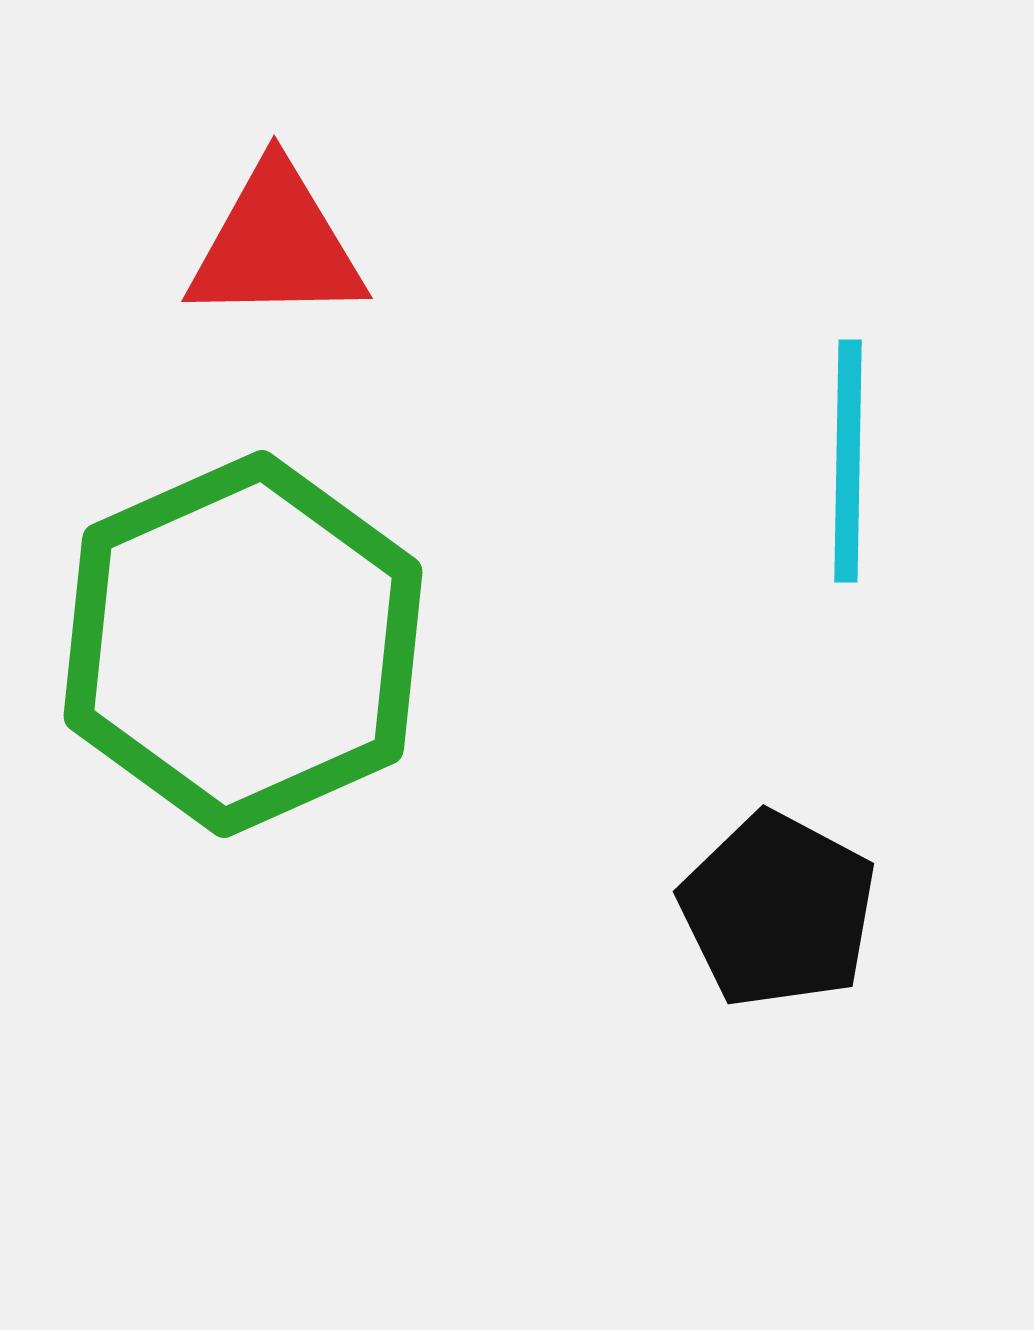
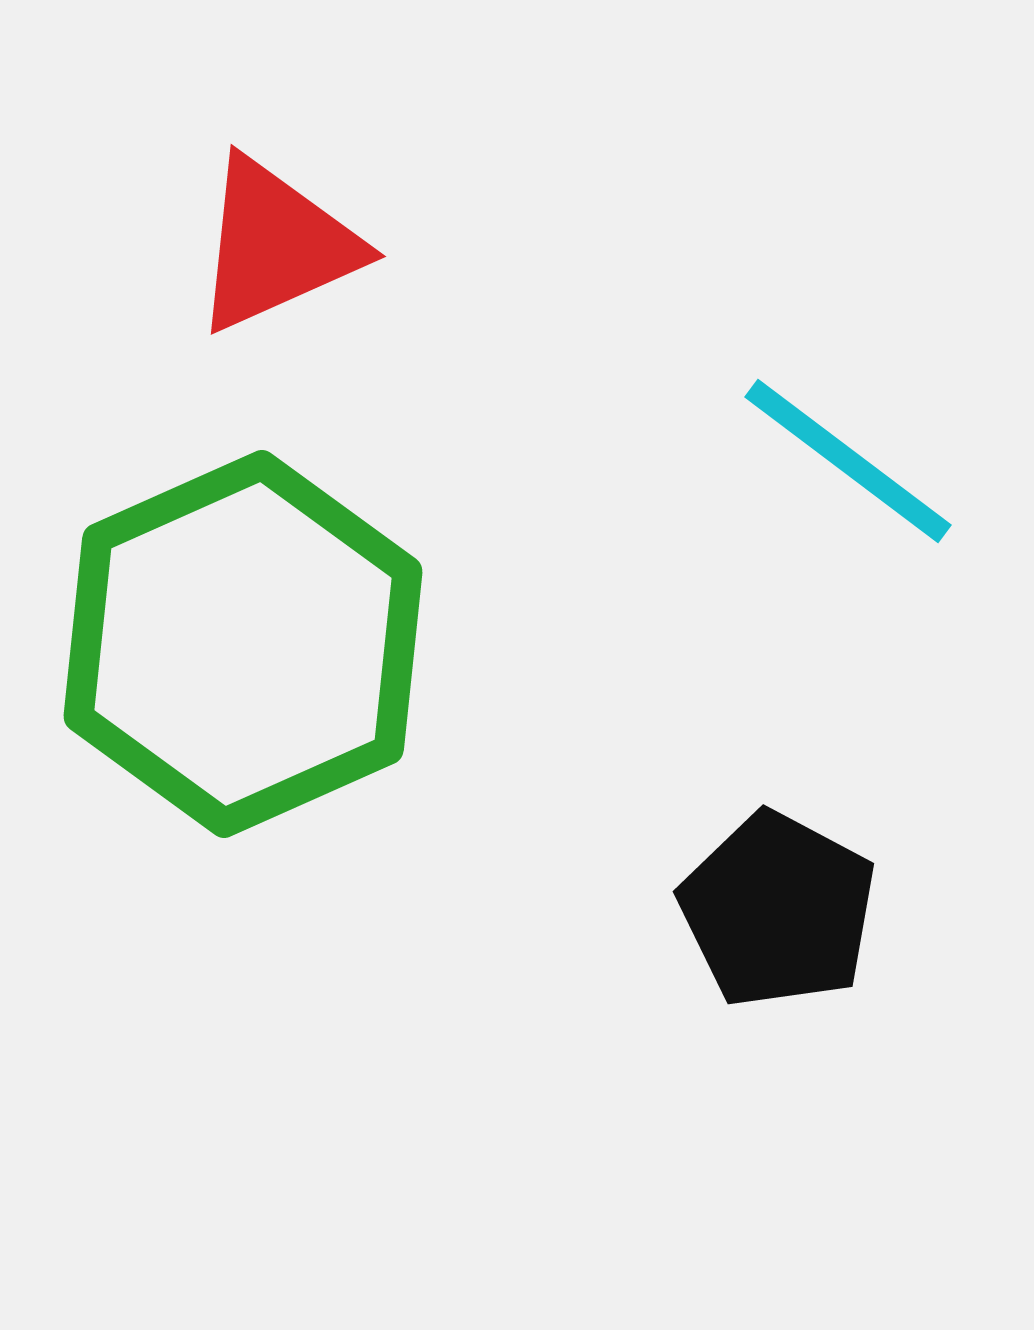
red triangle: rotated 23 degrees counterclockwise
cyan line: rotated 54 degrees counterclockwise
